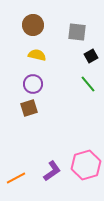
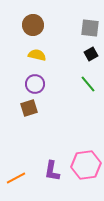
gray square: moved 13 px right, 4 px up
black square: moved 2 px up
purple circle: moved 2 px right
pink hexagon: rotated 8 degrees clockwise
purple L-shape: rotated 135 degrees clockwise
